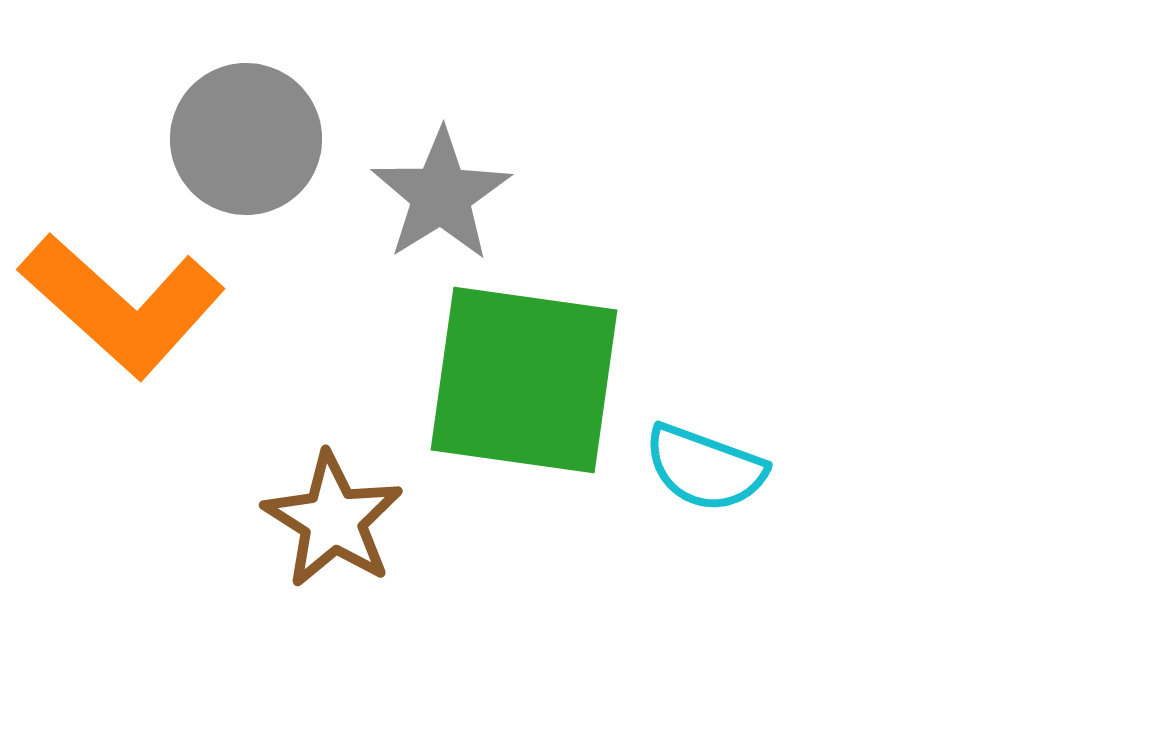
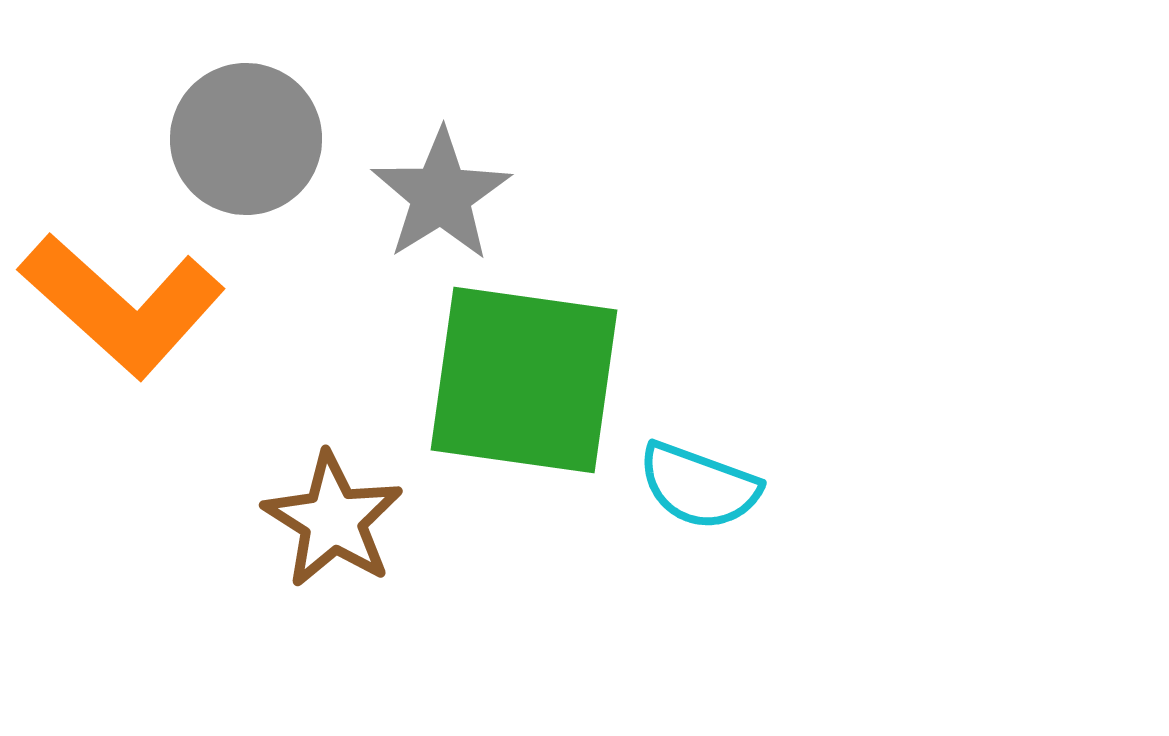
cyan semicircle: moved 6 px left, 18 px down
